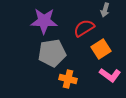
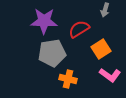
red semicircle: moved 5 px left, 1 px down
